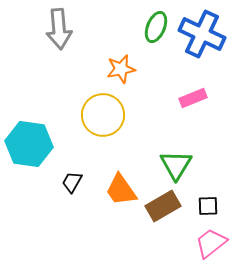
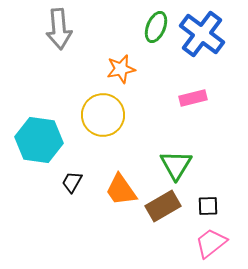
blue cross: rotated 12 degrees clockwise
pink rectangle: rotated 8 degrees clockwise
cyan hexagon: moved 10 px right, 4 px up
